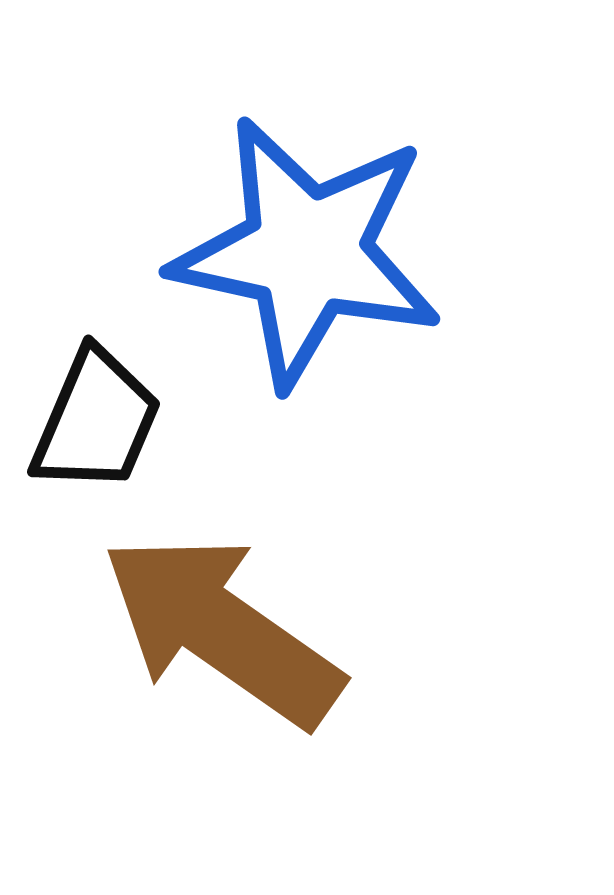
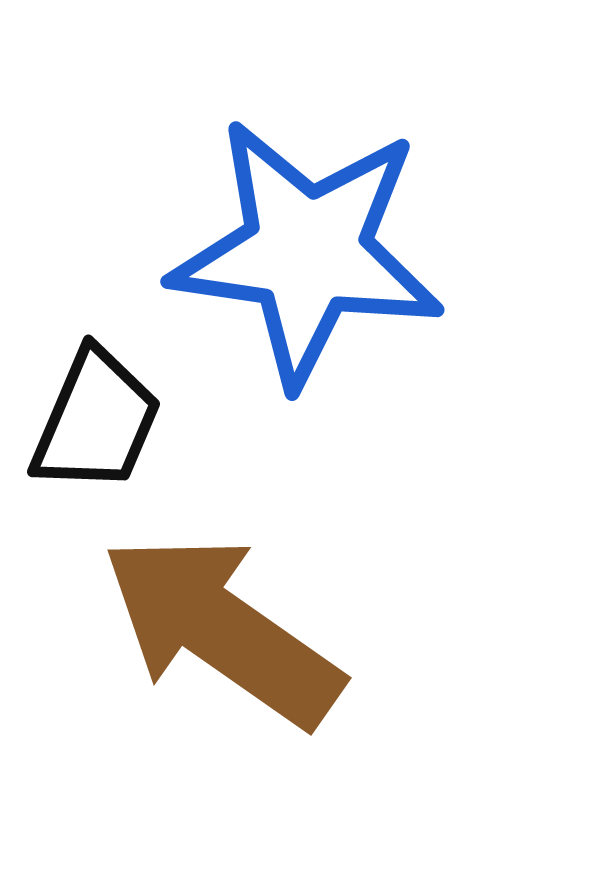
blue star: rotated 4 degrees counterclockwise
